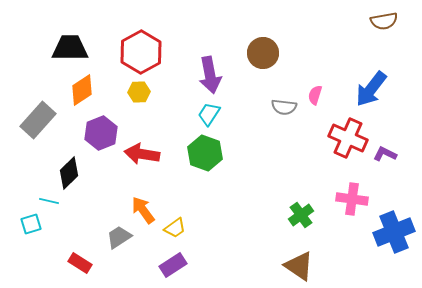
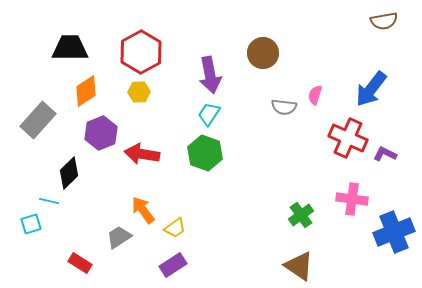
orange diamond: moved 4 px right, 1 px down
